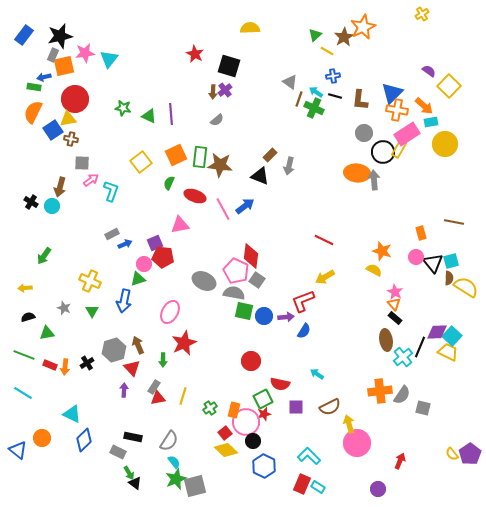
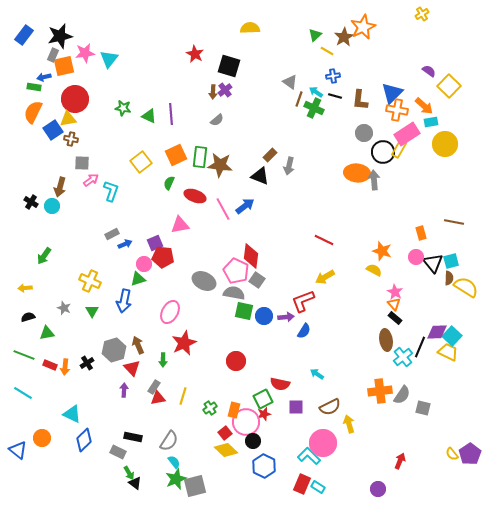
red circle at (251, 361): moved 15 px left
pink circle at (357, 443): moved 34 px left
